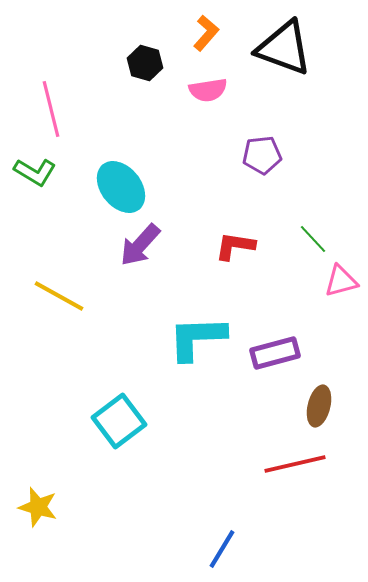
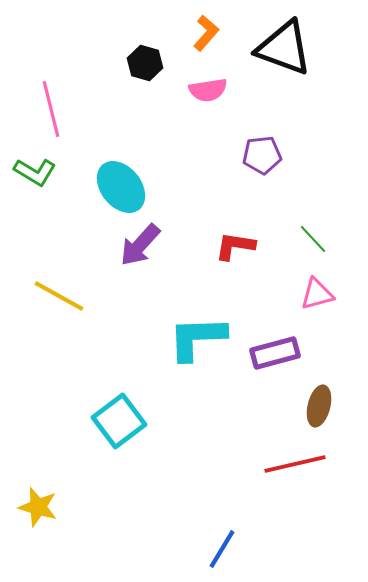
pink triangle: moved 24 px left, 13 px down
